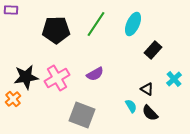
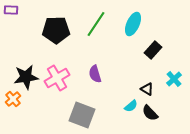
purple semicircle: rotated 102 degrees clockwise
cyan semicircle: rotated 80 degrees clockwise
